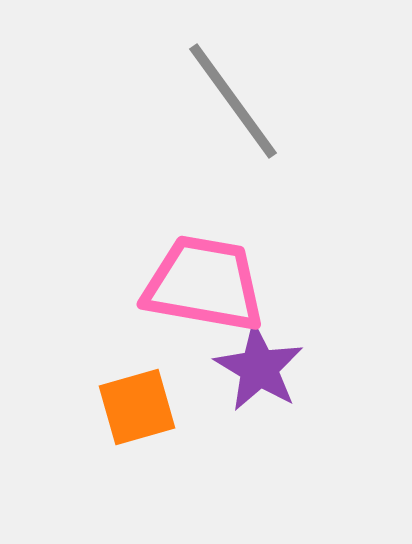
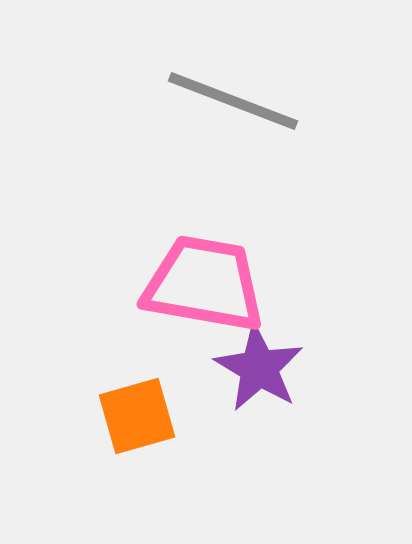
gray line: rotated 33 degrees counterclockwise
orange square: moved 9 px down
